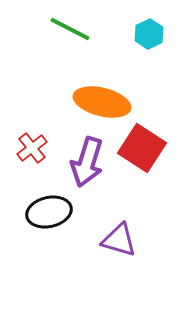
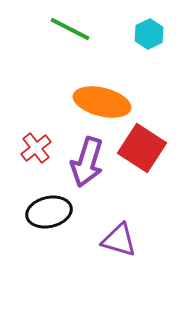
red cross: moved 4 px right
